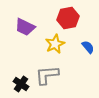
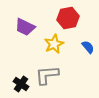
yellow star: moved 1 px left
